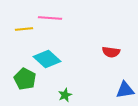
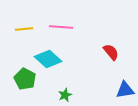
pink line: moved 11 px right, 9 px down
red semicircle: rotated 138 degrees counterclockwise
cyan diamond: moved 1 px right
